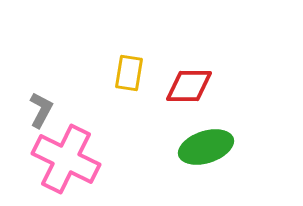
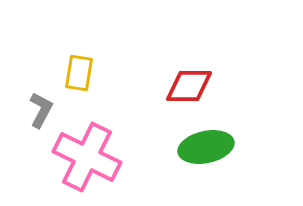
yellow rectangle: moved 50 px left
green ellipse: rotated 6 degrees clockwise
pink cross: moved 21 px right, 2 px up
